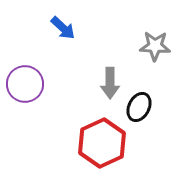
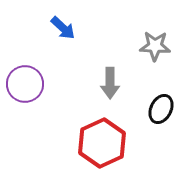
black ellipse: moved 22 px right, 2 px down
